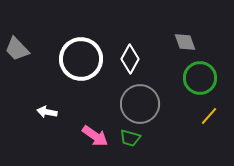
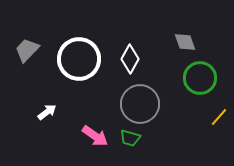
gray trapezoid: moved 10 px right, 1 px down; rotated 88 degrees clockwise
white circle: moved 2 px left
white arrow: rotated 132 degrees clockwise
yellow line: moved 10 px right, 1 px down
